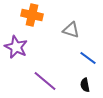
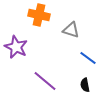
orange cross: moved 7 px right
